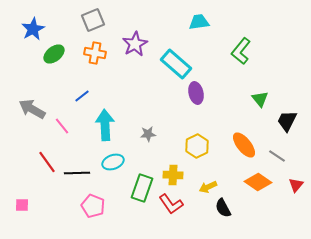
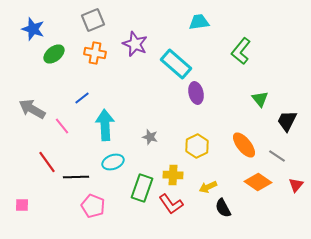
blue star: rotated 25 degrees counterclockwise
purple star: rotated 20 degrees counterclockwise
blue line: moved 2 px down
gray star: moved 2 px right, 3 px down; rotated 21 degrees clockwise
black line: moved 1 px left, 4 px down
